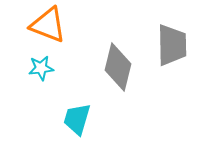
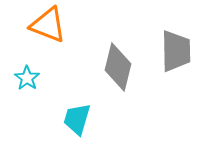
gray trapezoid: moved 4 px right, 6 px down
cyan star: moved 14 px left, 10 px down; rotated 30 degrees counterclockwise
